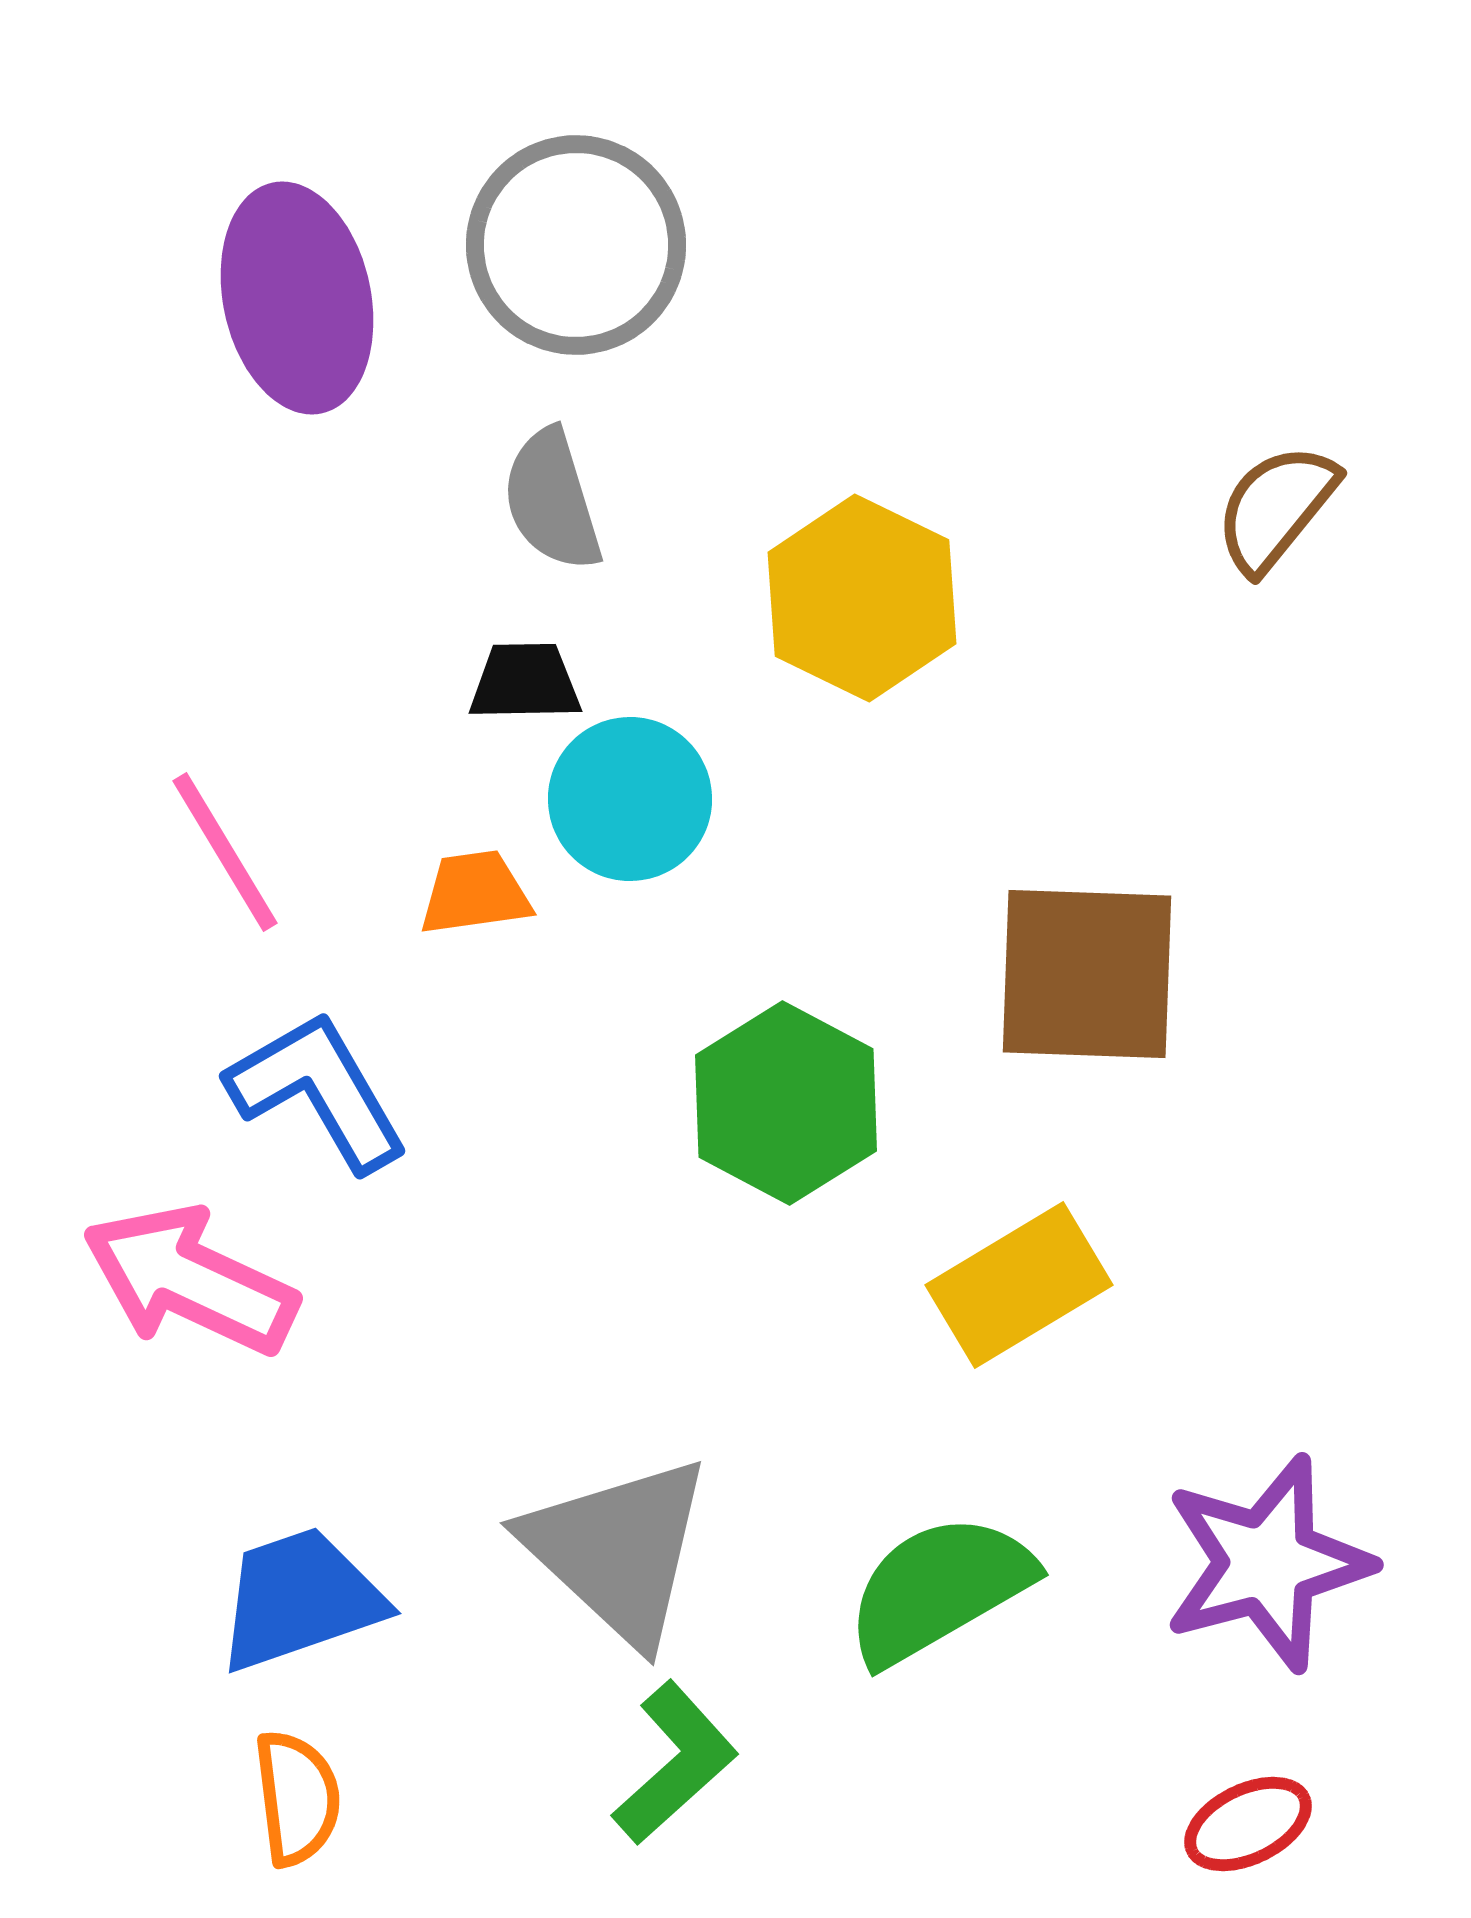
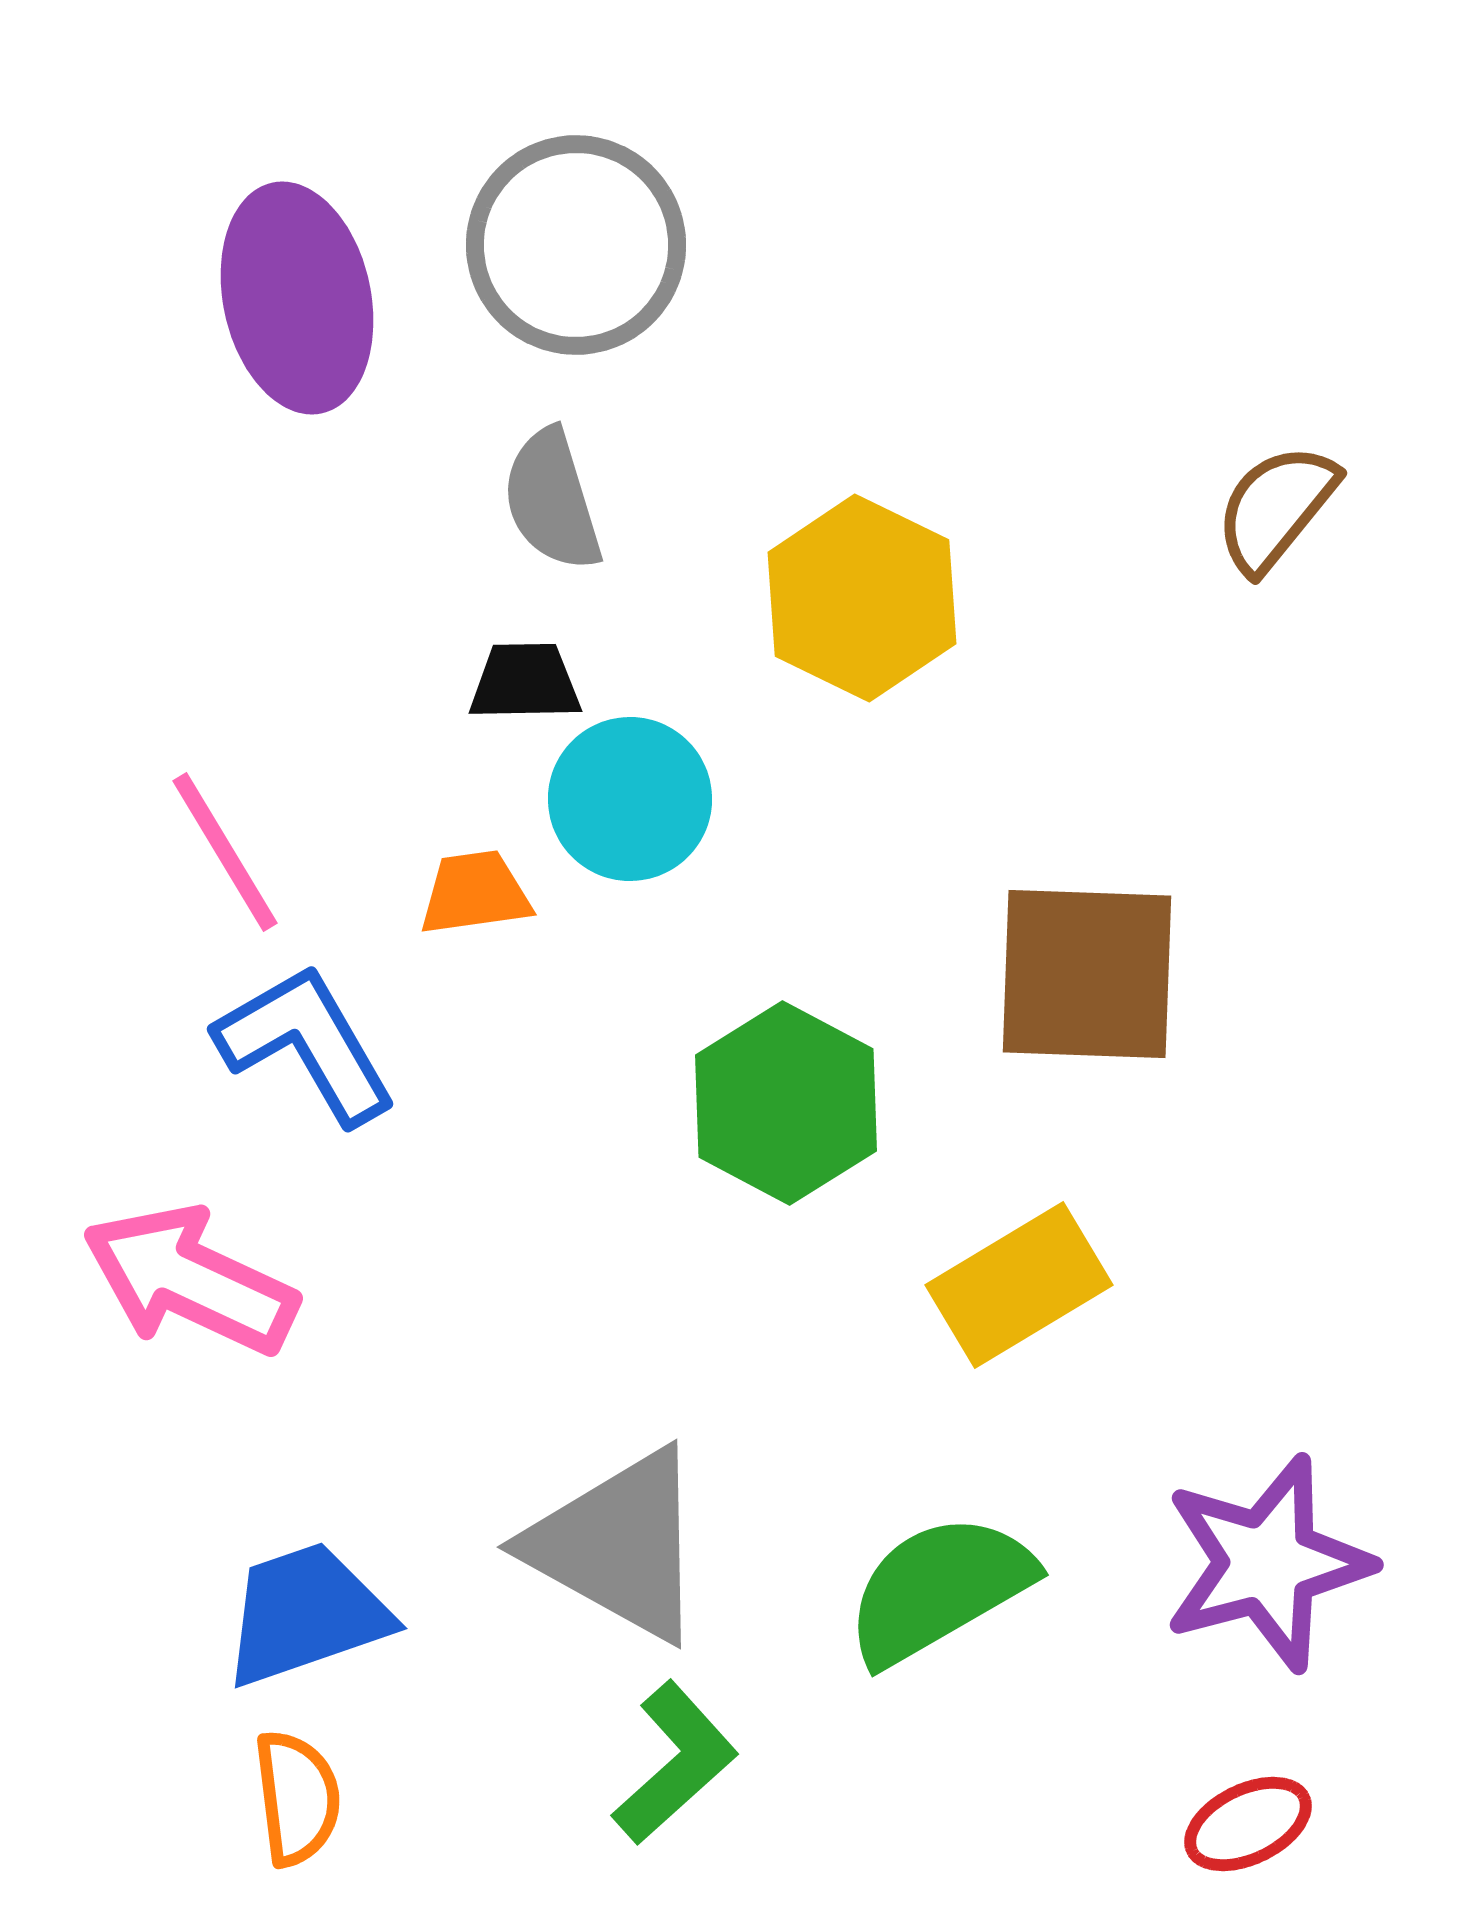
blue L-shape: moved 12 px left, 47 px up
gray triangle: moved 5 px up; rotated 14 degrees counterclockwise
blue trapezoid: moved 6 px right, 15 px down
